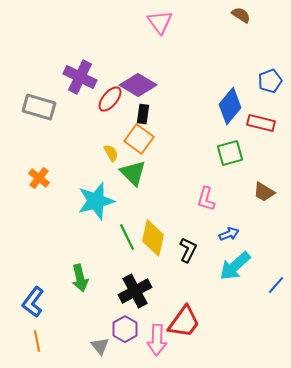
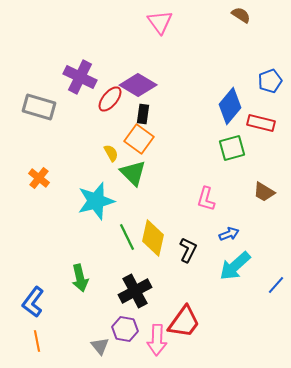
green square: moved 2 px right, 5 px up
purple hexagon: rotated 20 degrees counterclockwise
